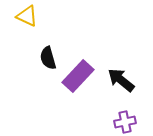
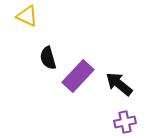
black arrow: moved 2 px left, 4 px down
